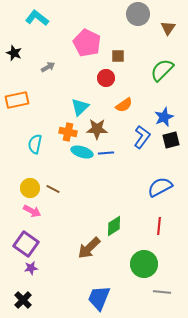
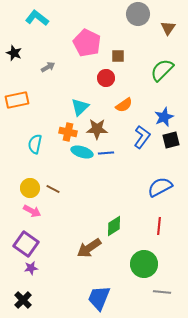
brown arrow: rotated 10 degrees clockwise
